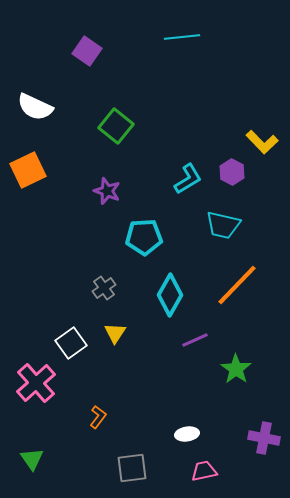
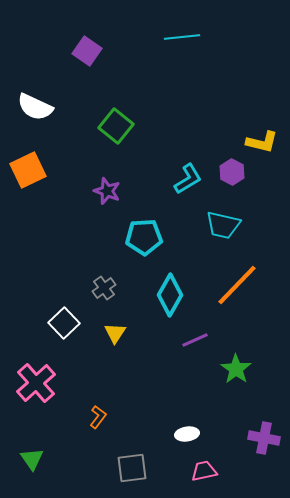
yellow L-shape: rotated 32 degrees counterclockwise
white square: moved 7 px left, 20 px up; rotated 8 degrees counterclockwise
